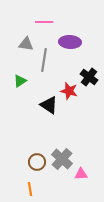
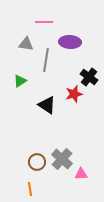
gray line: moved 2 px right
red star: moved 5 px right, 3 px down; rotated 30 degrees counterclockwise
black triangle: moved 2 px left
